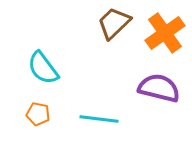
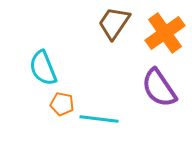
brown trapezoid: rotated 12 degrees counterclockwise
cyan semicircle: rotated 15 degrees clockwise
purple semicircle: rotated 138 degrees counterclockwise
orange pentagon: moved 24 px right, 10 px up
